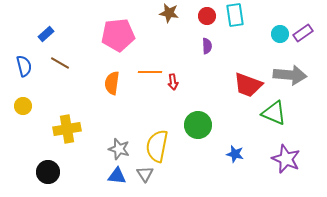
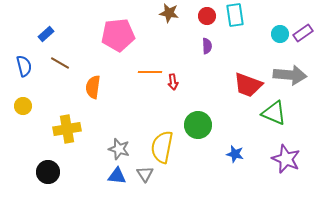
orange semicircle: moved 19 px left, 4 px down
yellow semicircle: moved 5 px right, 1 px down
